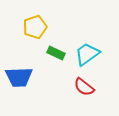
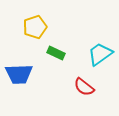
cyan trapezoid: moved 13 px right
blue trapezoid: moved 3 px up
